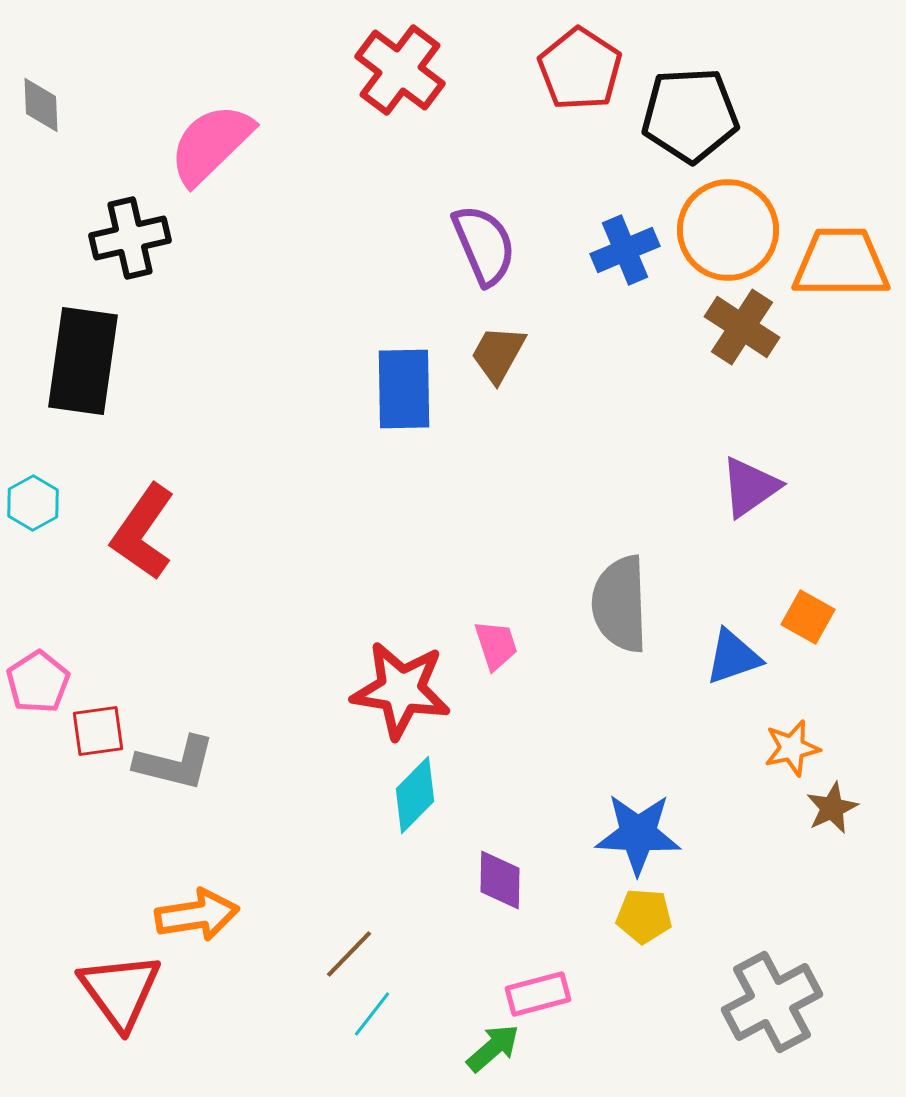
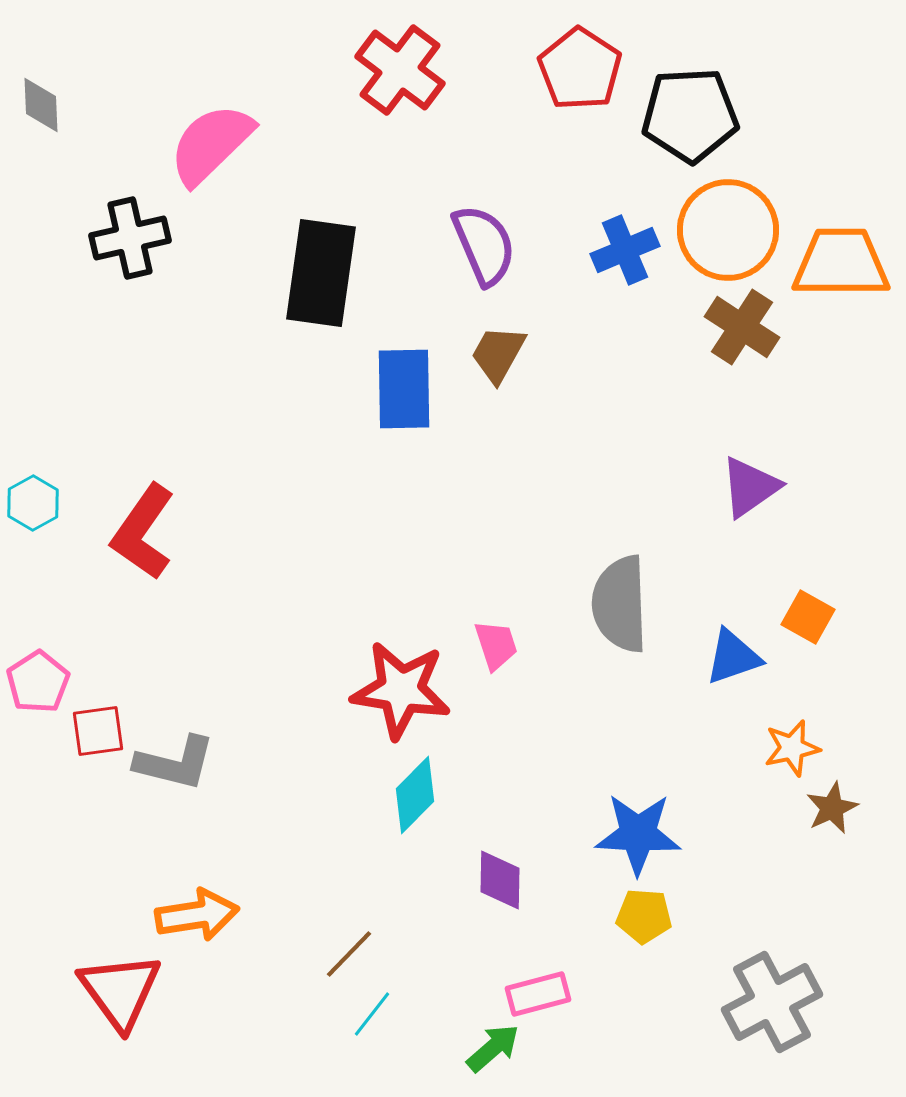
black rectangle: moved 238 px right, 88 px up
